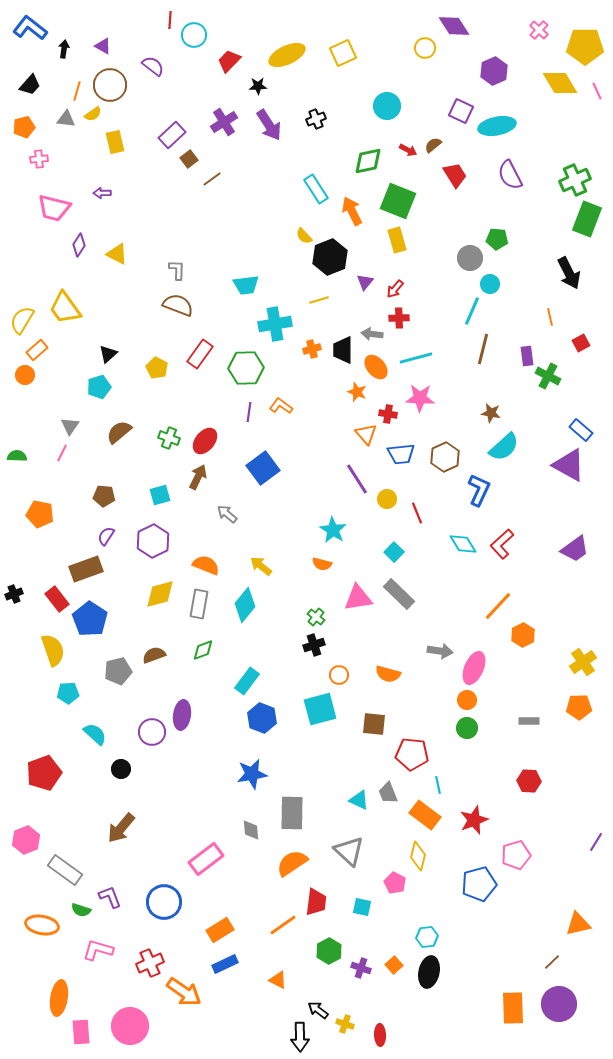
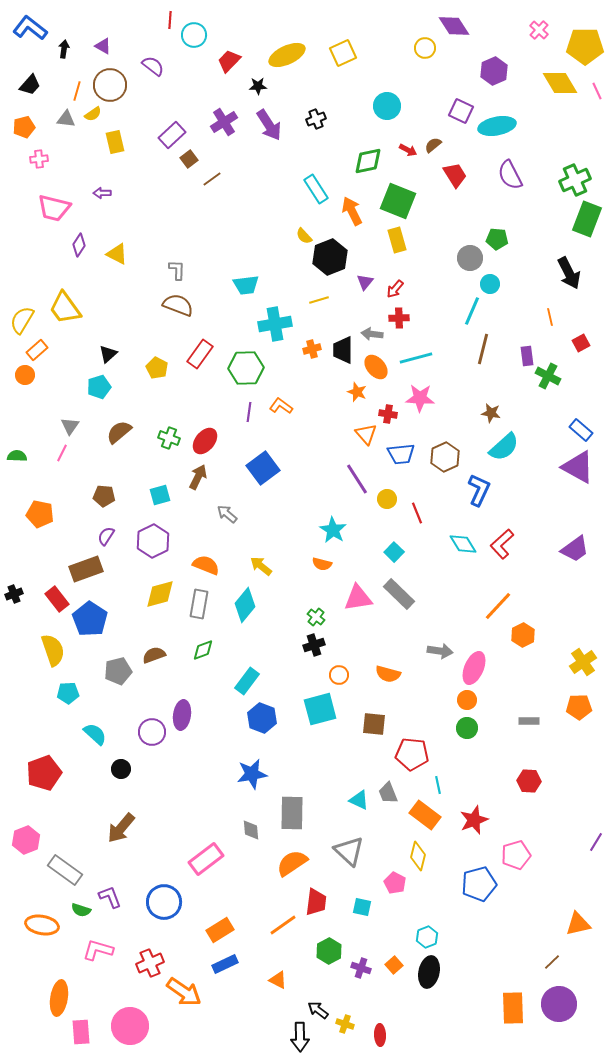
purple triangle at (569, 465): moved 9 px right, 2 px down
cyan hexagon at (427, 937): rotated 15 degrees counterclockwise
